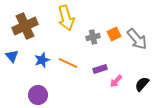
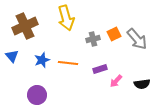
gray cross: moved 2 px down
orange line: rotated 18 degrees counterclockwise
black semicircle: rotated 140 degrees counterclockwise
purple circle: moved 1 px left
